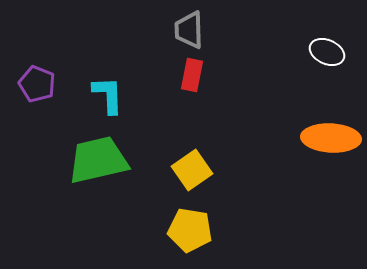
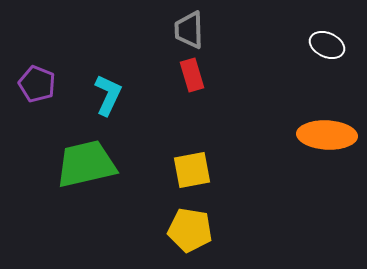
white ellipse: moved 7 px up
red rectangle: rotated 28 degrees counterclockwise
cyan L-shape: rotated 27 degrees clockwise
orange ellipse: moved 4 px left, 3 px up
green trapezoid: moved 12 px left, 4 px down
yellow square: rotated 24 degrees clockwise
